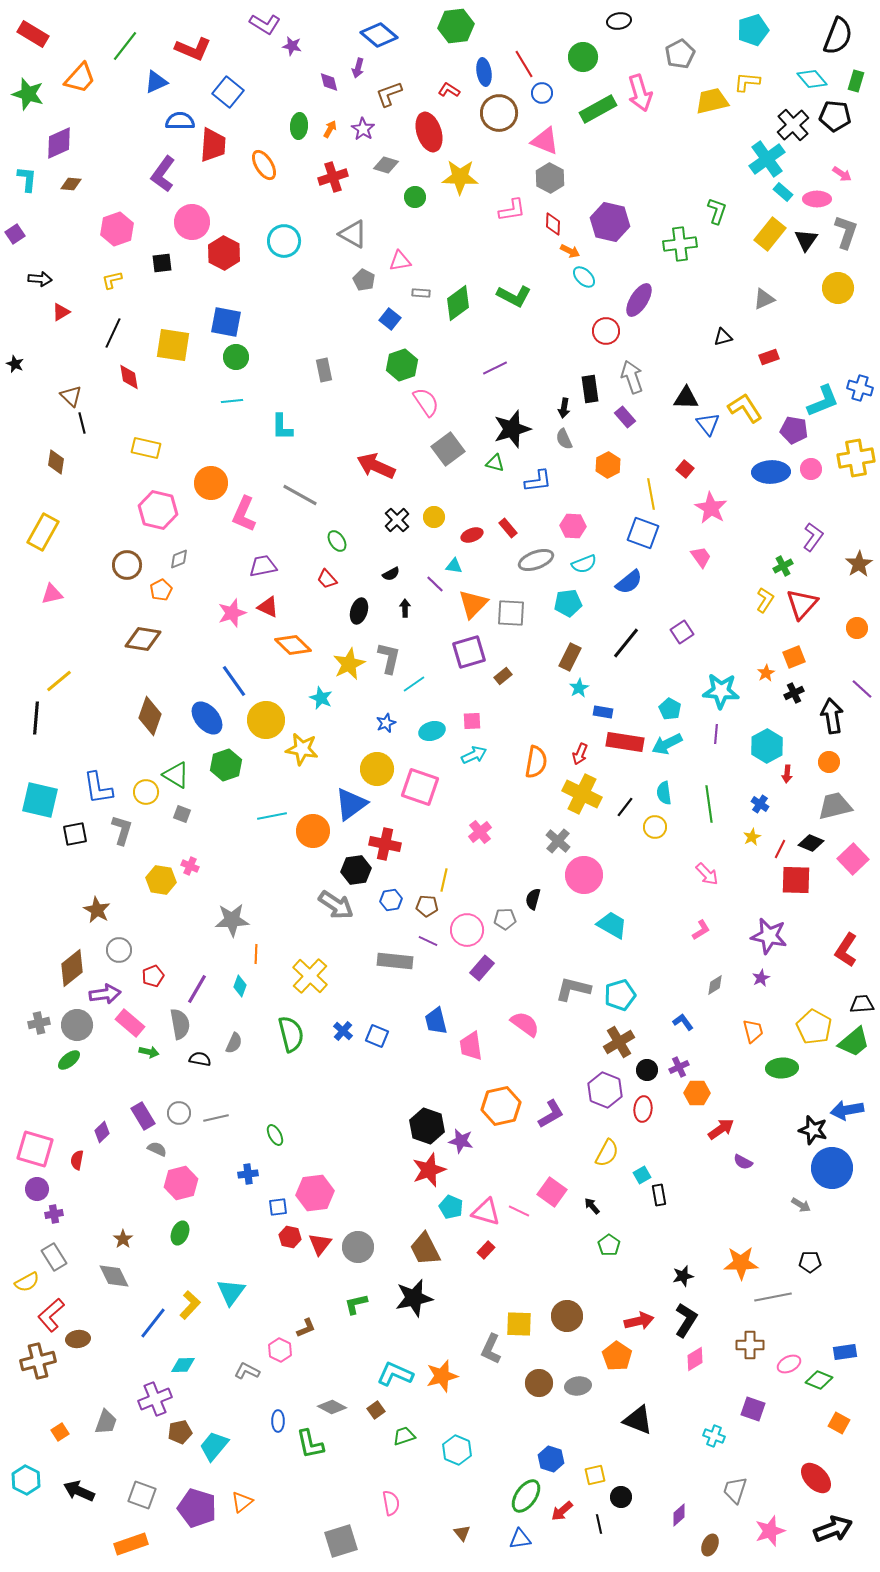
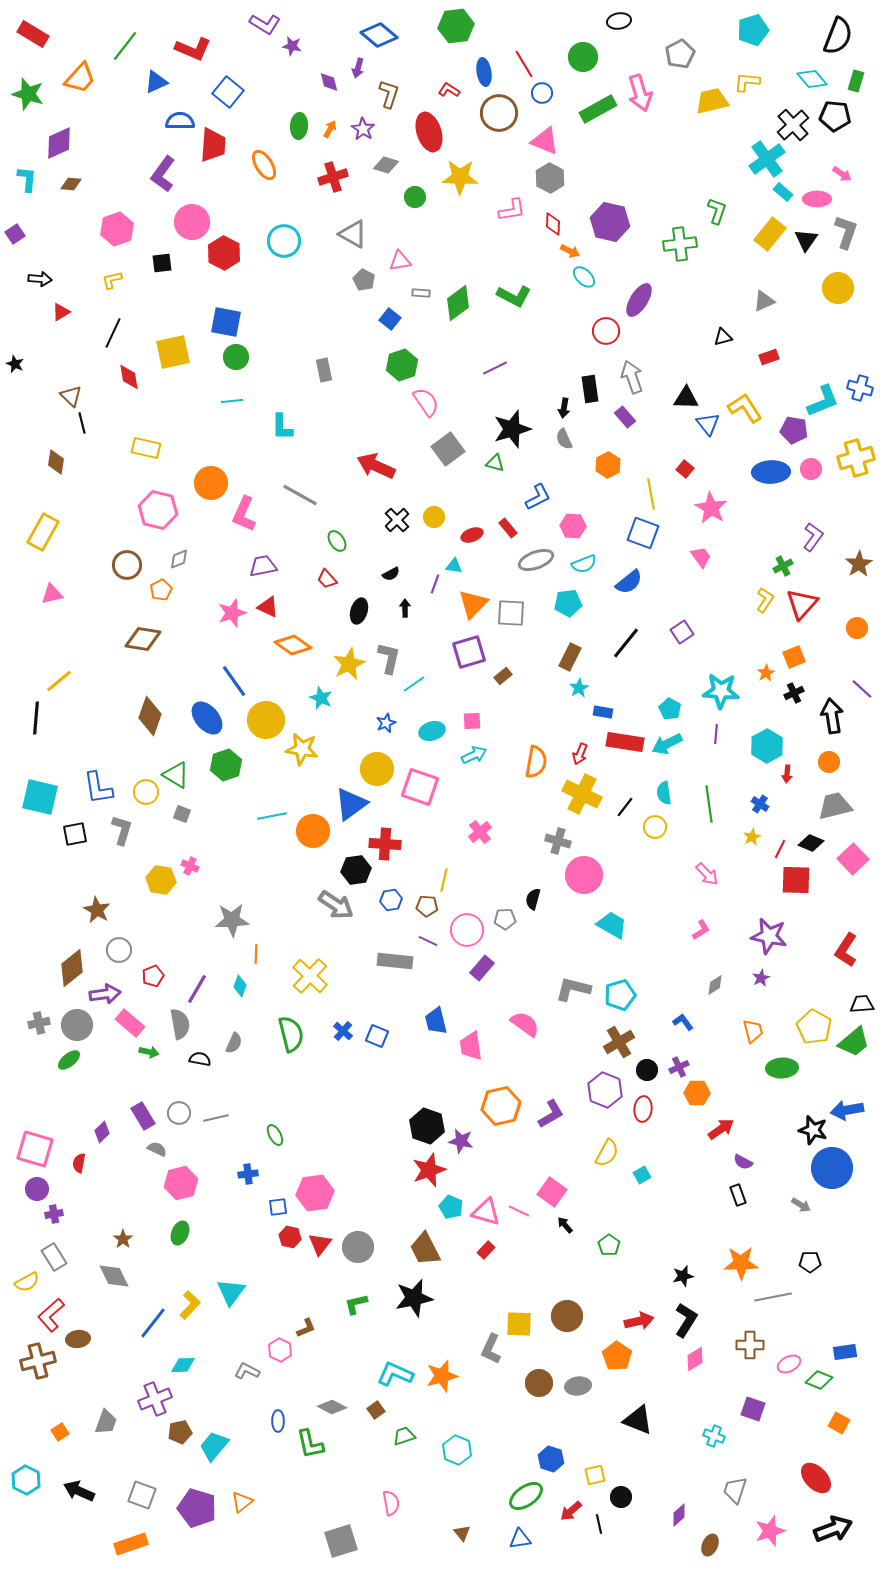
brown L-shape at (389, 94): rotated 128 degrees clockwise
gray triangle at (764, 299): moved 2 px down
yellow square at (173, 345): moved 7 px down; rotated 21 degrees counterclockwise
yellow cross at (856, 458): rotated 6 degrees counterclockwise
blue L-shape at (538, 481): moved 16 px down; rotated 20 degrees counterclockwise
purple line at (435, 584): rotated 66 degrees clockwise
orange diamond at (293, 645): rotated 9 degrees counterclockwise
cyan square at (40, 800): moved 3 px up
gray cross at (558, 841): rotated 25 degrees counterclockwise
red cross at (385, 844): rotated 8 degrees counterclockwise
red semicircle at (77, 1160): moved 2 px right, 3 px down
black rectangle at (659, 1195): moved 79 px right; rotated 10 degrees counterclockwise
black arrow at (592, 1206): moved 27 px left, 19 px down
green ellipse at (526, 1496): rotated 20 degrees clockwise
red arrow at (562, 1511): moved 9 px right
